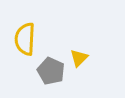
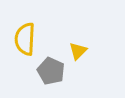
yellow triangle: moved 1 px left, 7 px up
